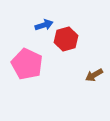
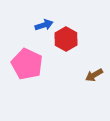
red hexagon: rotated 15 degrees counterclockwise
